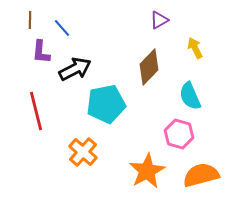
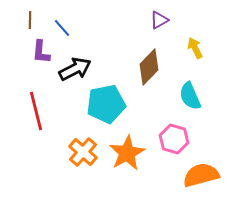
pink hexagon: moved 5 px left, 5 px down
orange star: moved 20 px left, 18 px up
